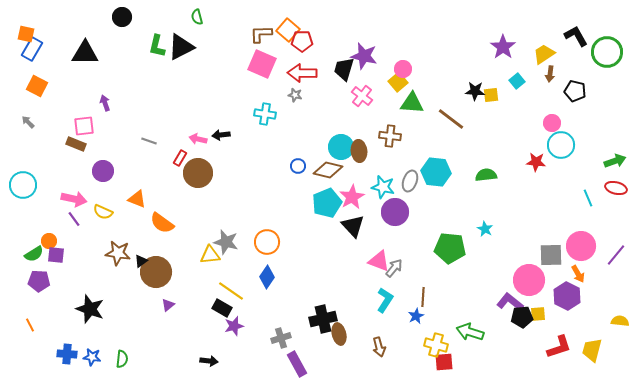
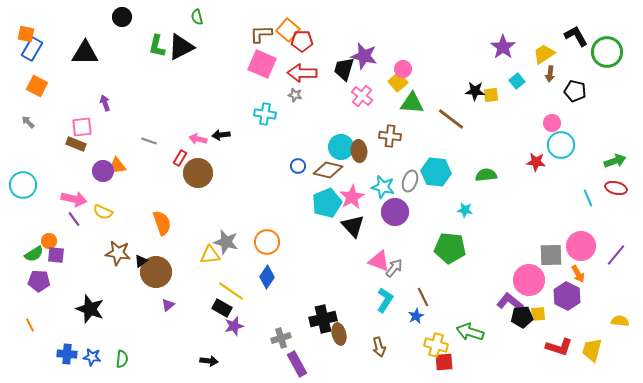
pink square at (84, 126): moved 2 px left, 1 px down
orange triangle at (137, 199): moved 20 px left, 33 px up; rotated 30 degrees counterclockwise
orange semicircle at (162, 223): rotated 145 degrees counterclockwise
cyan star at (485, 229): moved 20 px left, 19 px up; rotated 21 degrees counterclockwise
brown line at (423, 297): rotated 30 degrees counterclockwise
red L-shape at (559, 347): rotated 36 degrees clockwise
